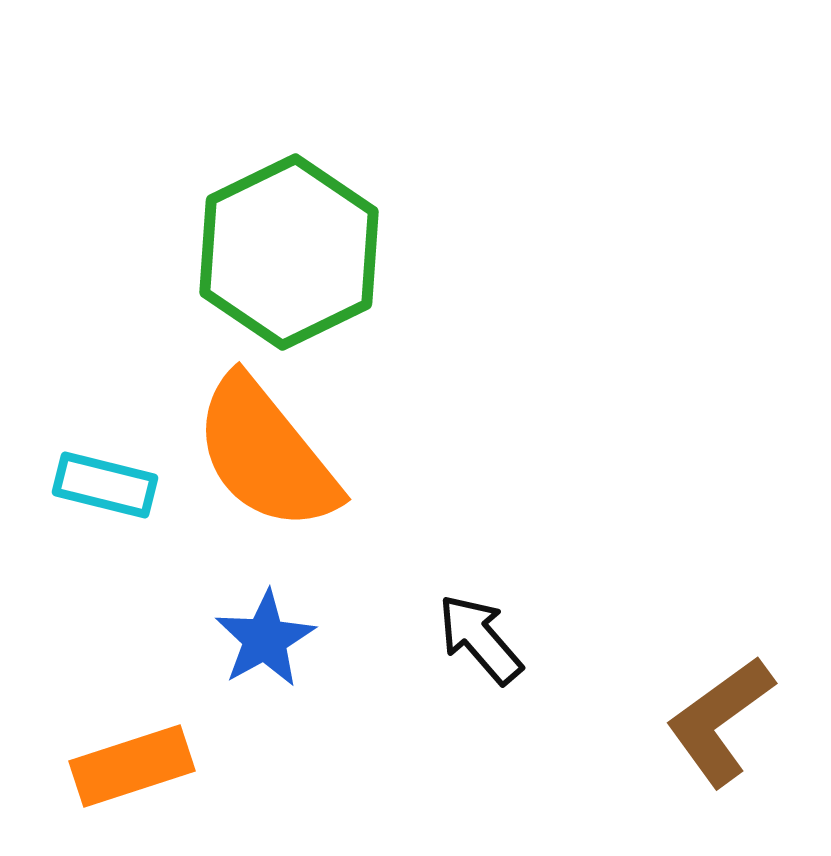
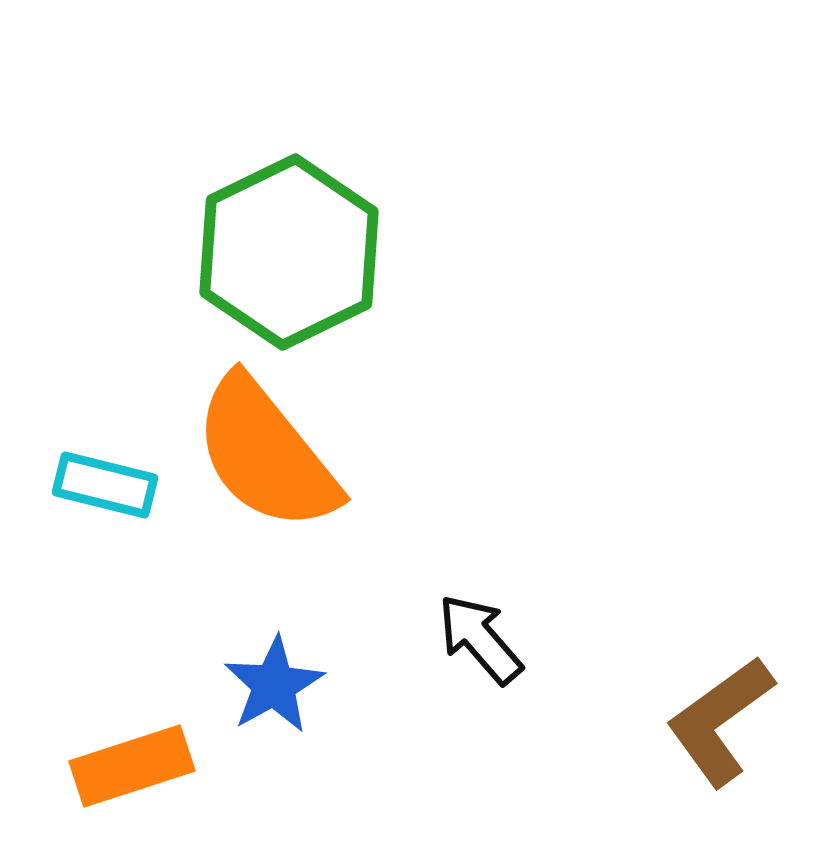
blue star: moved 9 px right, 46 px down
